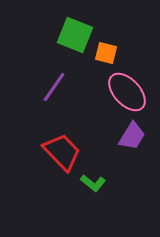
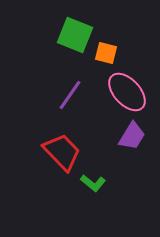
purple line: moved 16 px right, 8 px down
